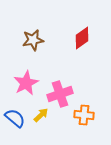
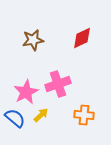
red diamond: rotated 10 degrees clockwise
pink star: moved 9 px down
pink cross: moved 2 px left, 10 px up
